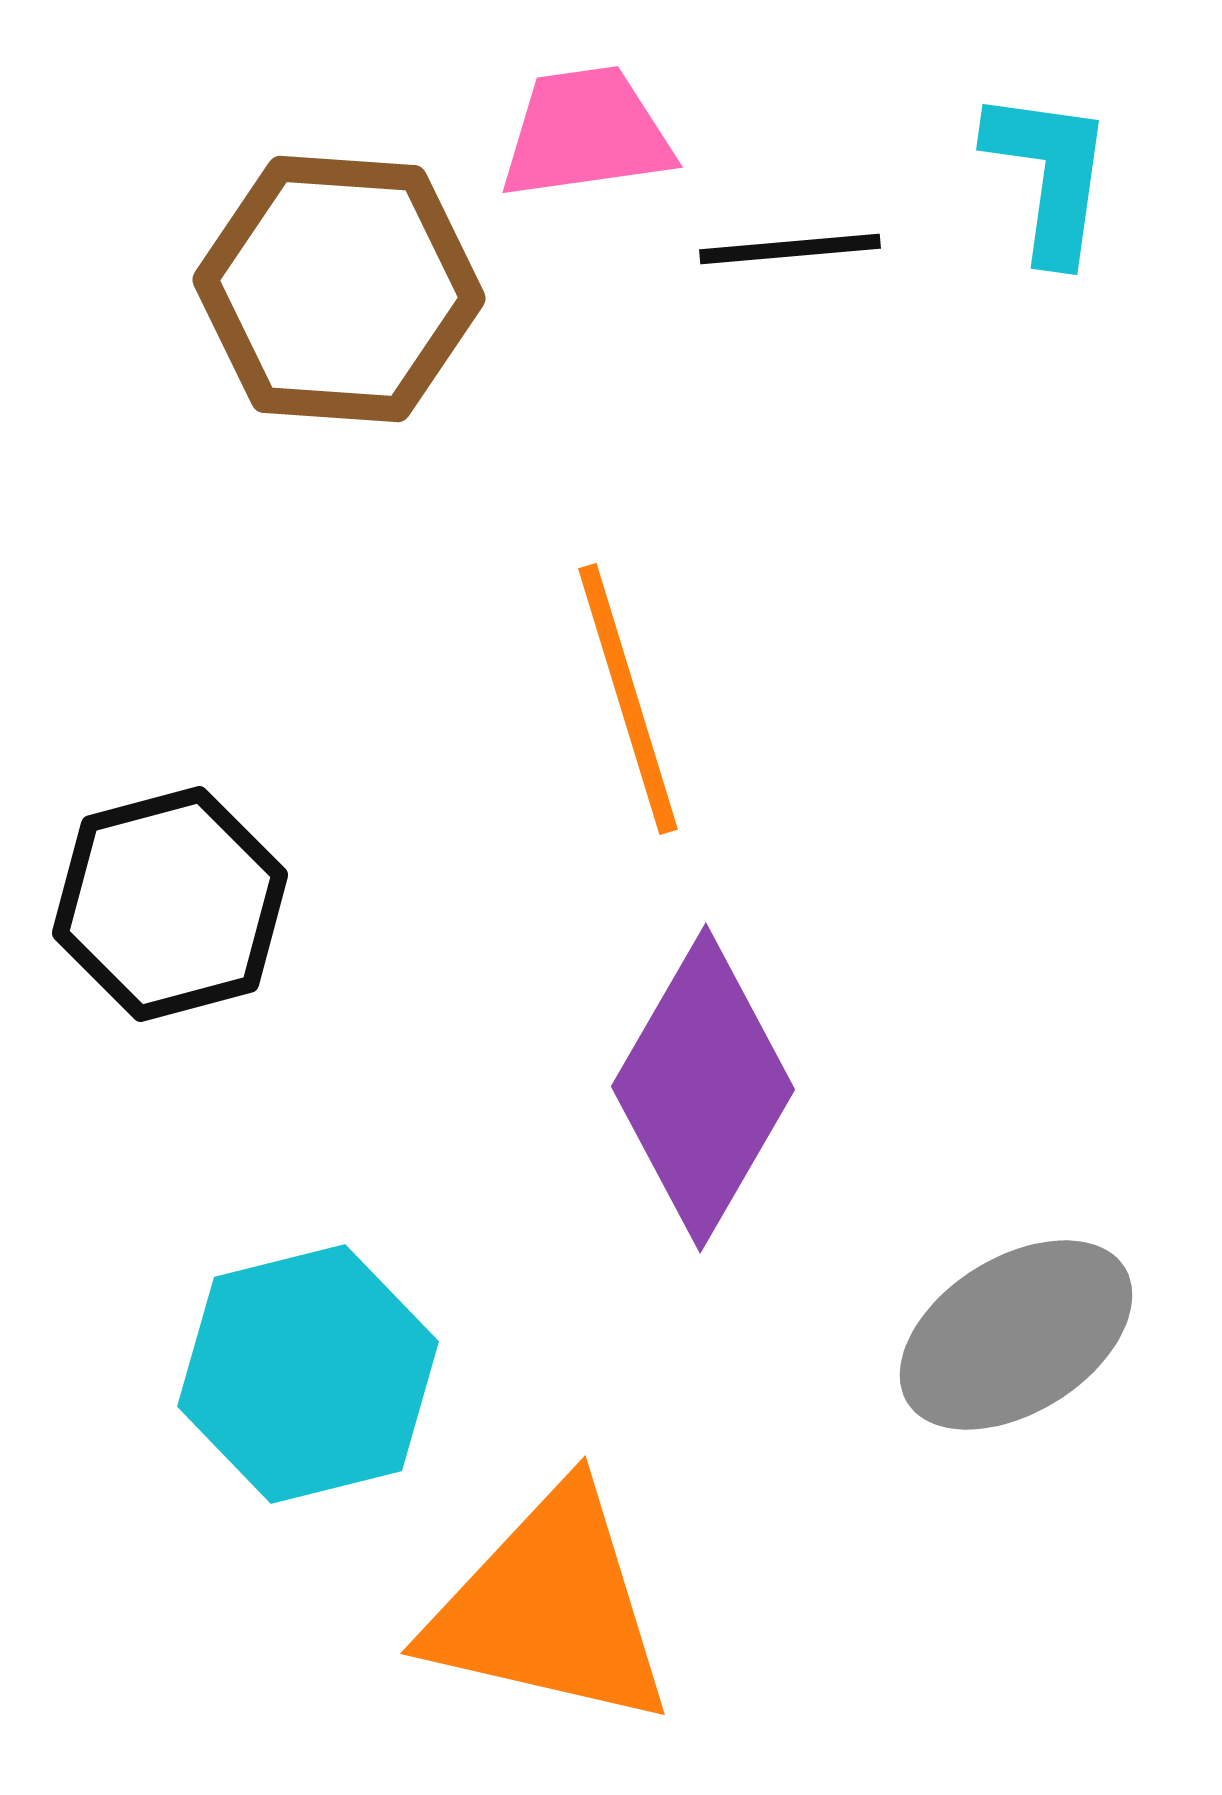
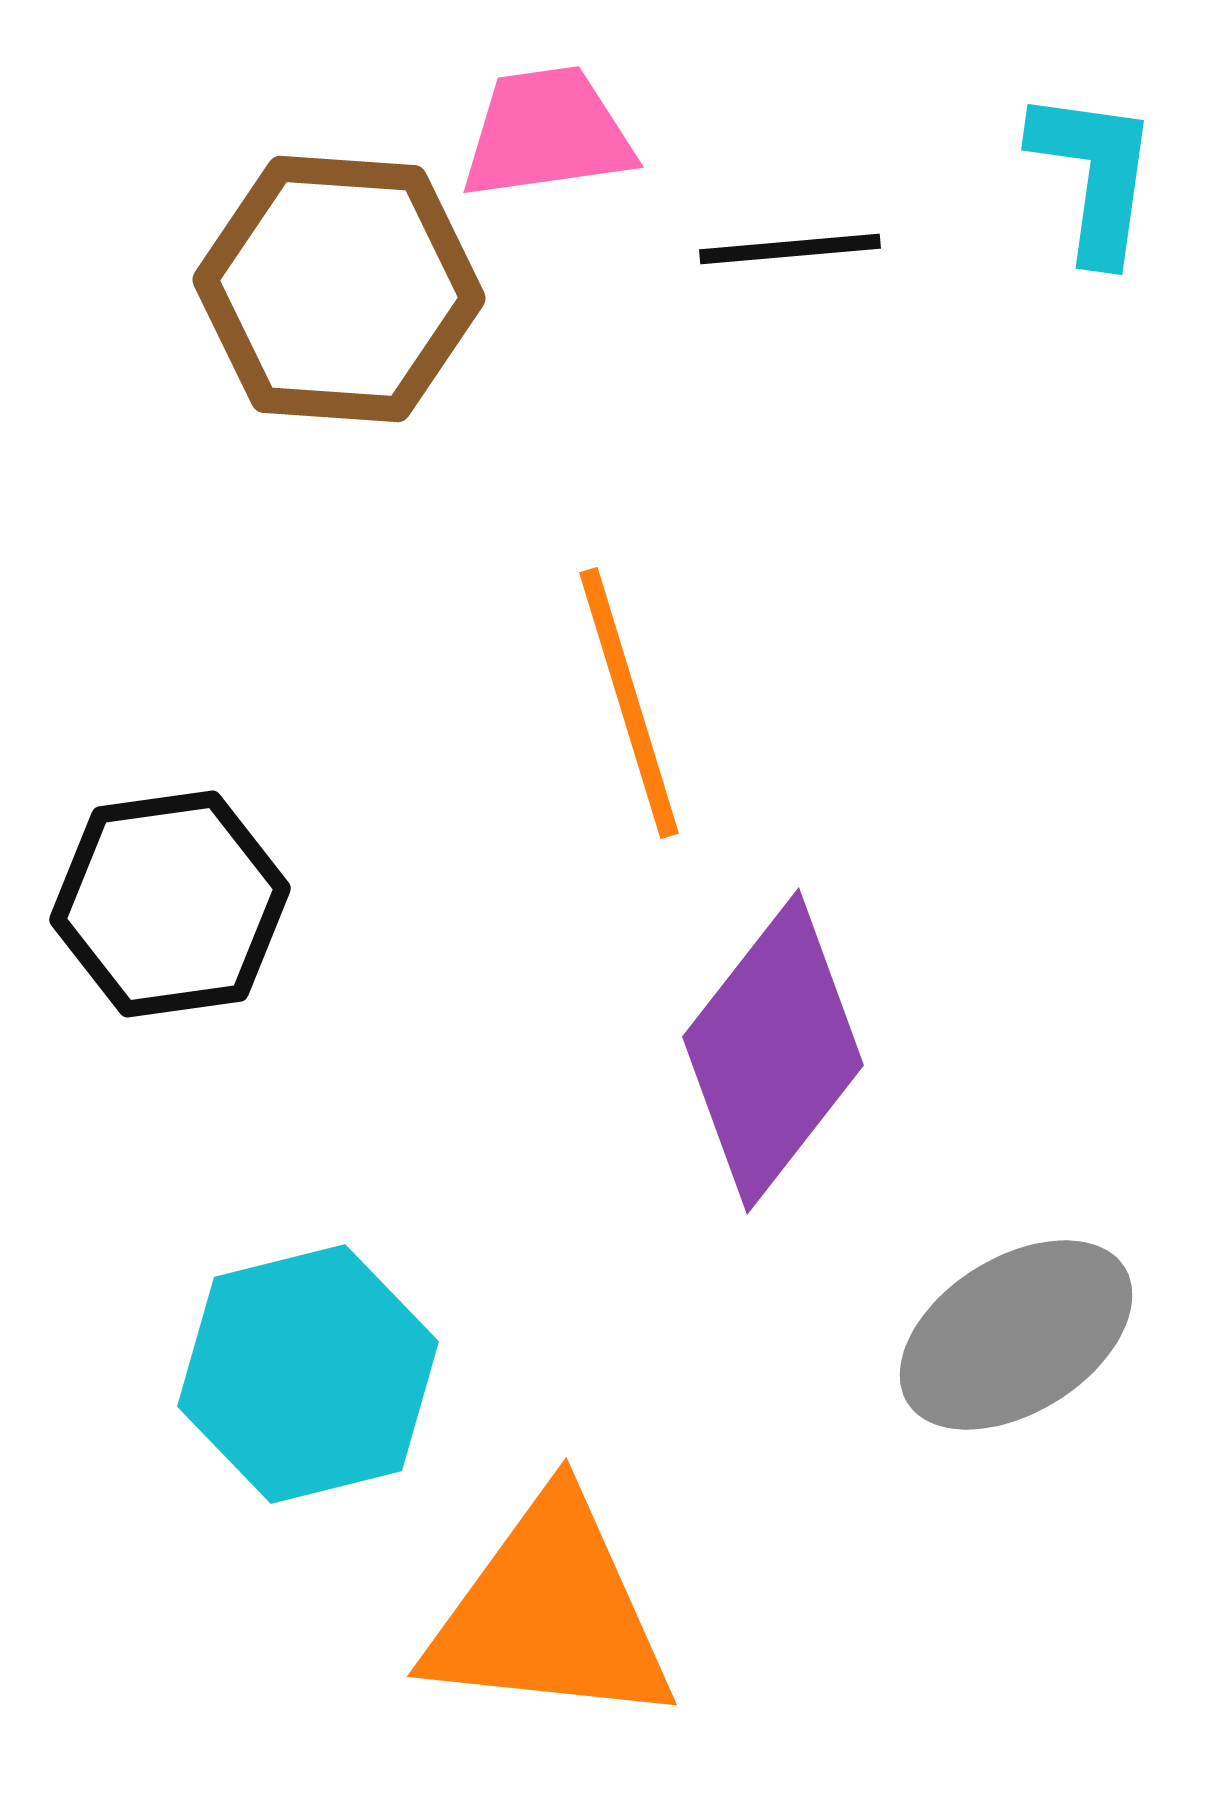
pink trapezoid: moved 39 px left
cyan L-shape: moved 45 px right
orange line: moved 1 px right, 4 px down
black hexagon: rotated 7 degrees clockwise
purple diamond: moved 70 px right, 37 px up; rotated 8 degrees clockwise
orange triangle: moved 5 px down; rotated 7 degrees counterclockwise
